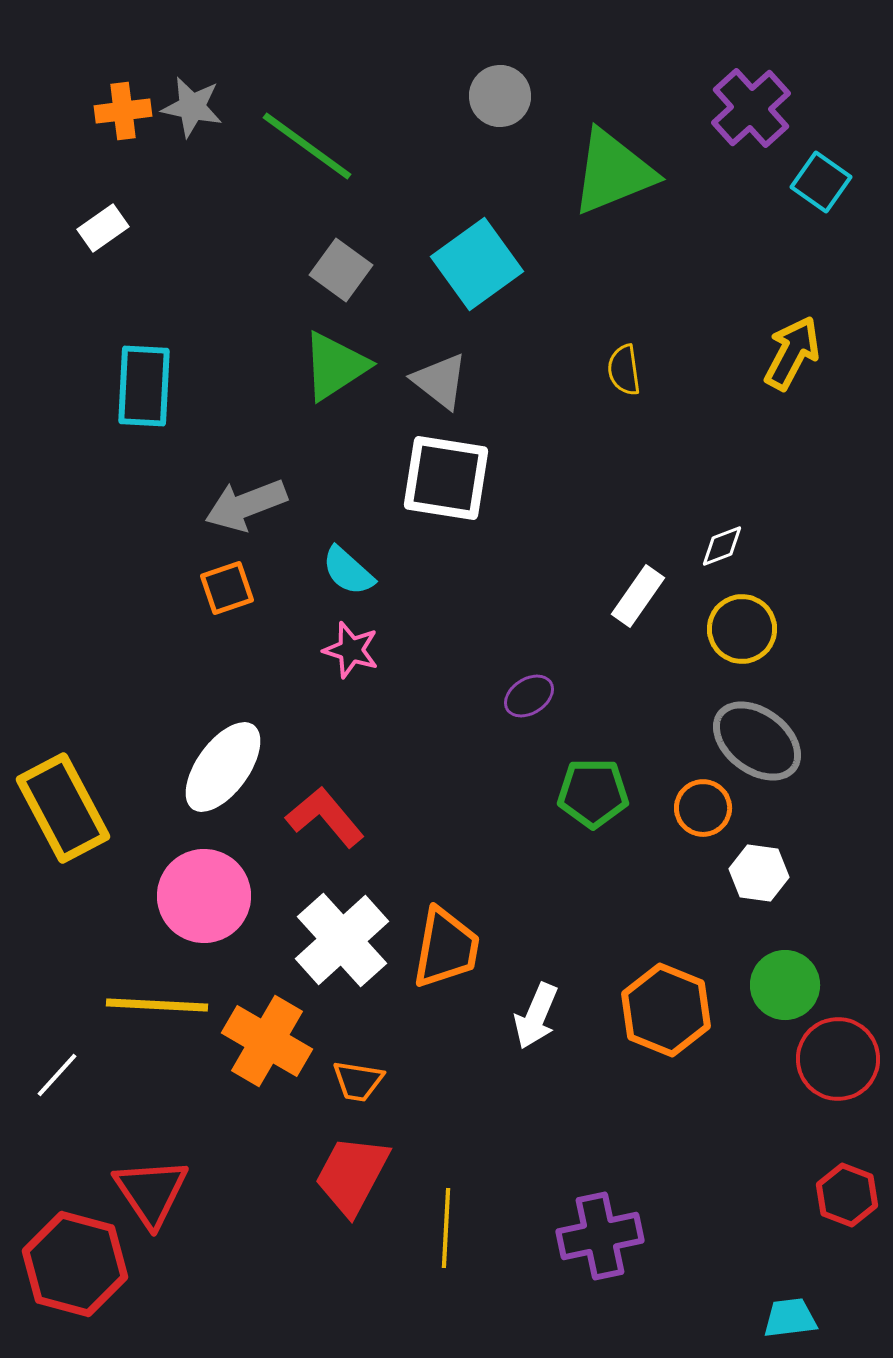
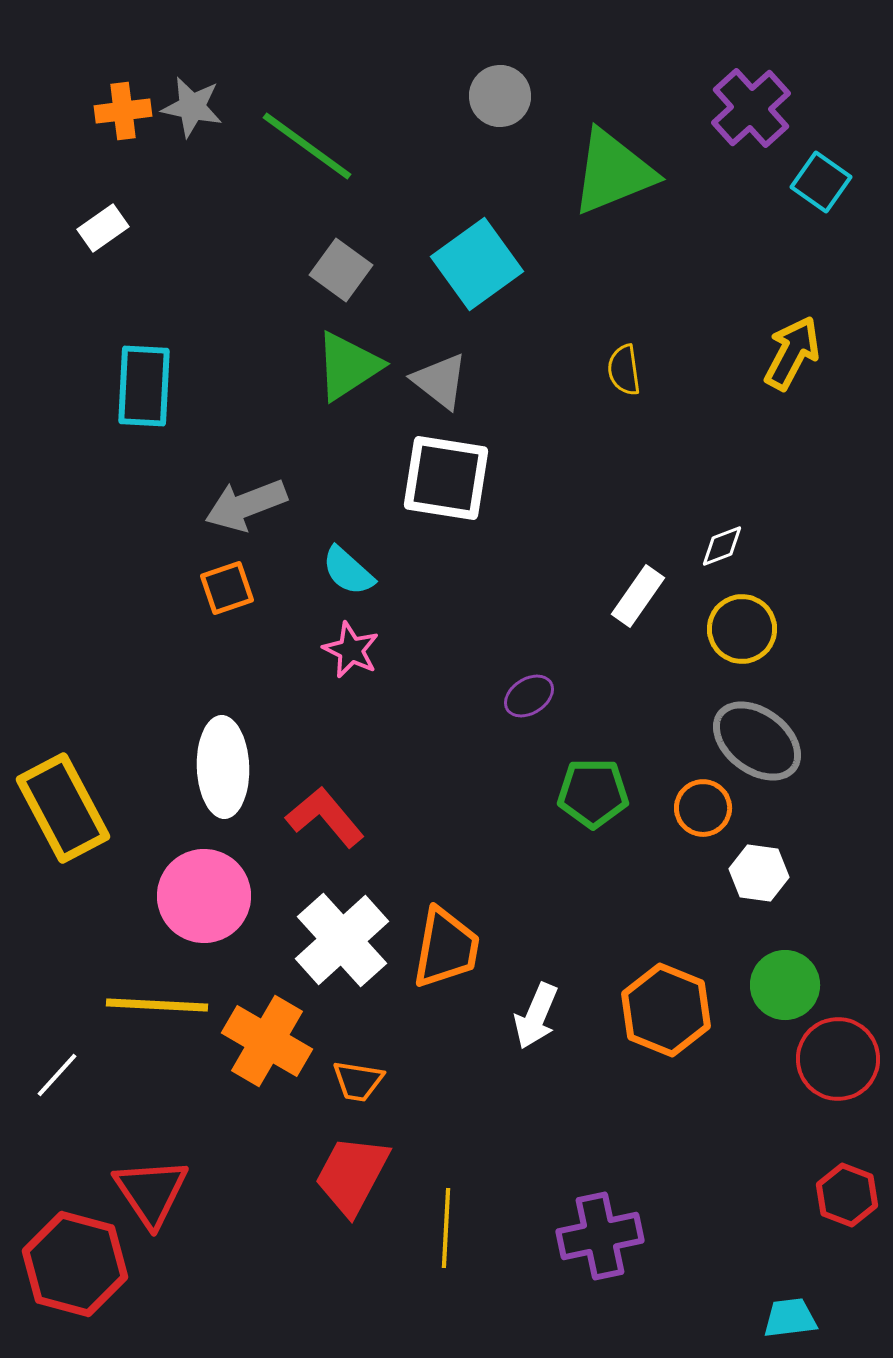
green triangle at (335, 366): moved 13 px right
pink star at (351, 650): rotated 8 degrees clockwise
white ellipse at (223, 767): rotated 38 degrees counterclockwise
